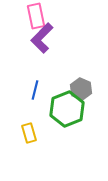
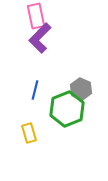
purple L-shape: moved 2 px left
